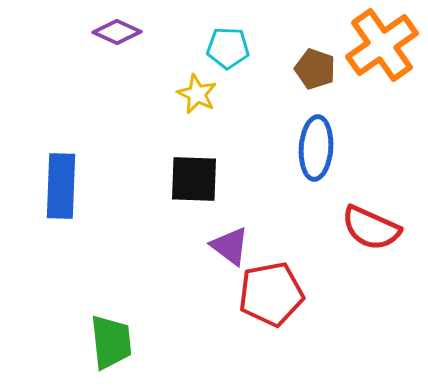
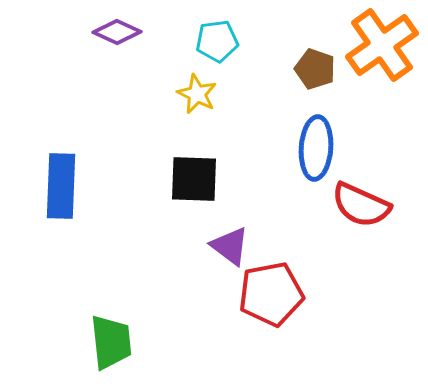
cyan pentagon: moved 11 px left, 7 px up; rotated 9 degrees counterclockwise
red semicircle: moved 10 px left, 23 px up
